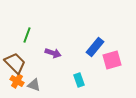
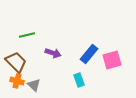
green line: rotated 56 degrees clockwise
blue rectangle: moved 6 px left, 7 px down
brown trapezoid: moved 1 px right, 1 px up
orange cross: rotated 16 degrees counterclockwise
gray triangle: rotated 24 degrees clockwise
